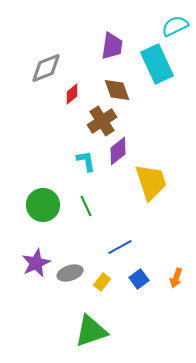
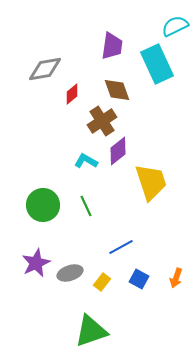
gray diamond: moved 1 px left, 1 px down; rotated 12 degrees clockwise
cyan L-shape: rotated 50 degrees counterclockwise
blue line: moved 1 px right
blue square: rotated 24 degrees counterclockwise
